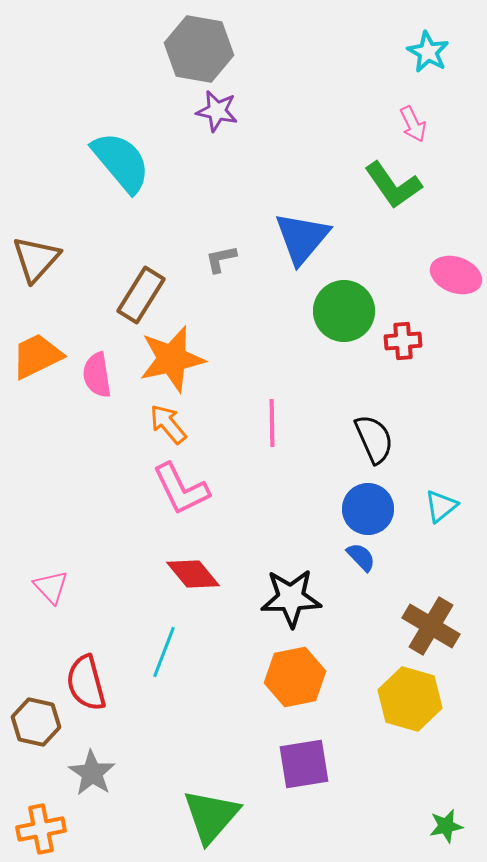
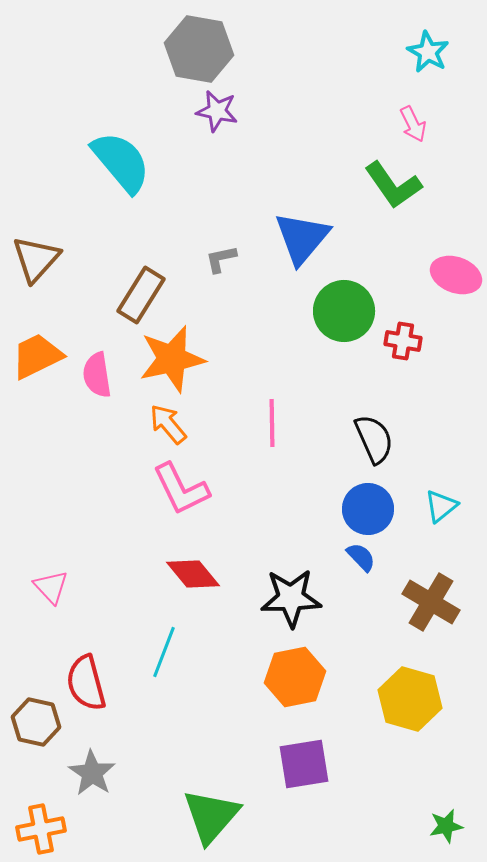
red cross: rotated 15 degrees clockwise
brown cross: moved 24 px up
